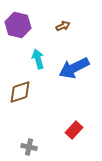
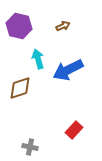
purple hexagon: moved 1 px right, 1 px down
blue arrow: moved 6 px left, 2 px down
brown diamond: moved 4 px up
gray cross: moved 1 px right
